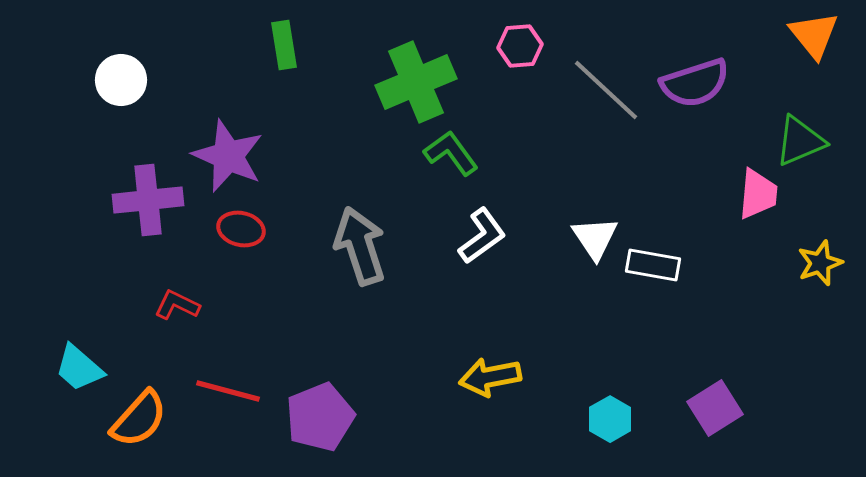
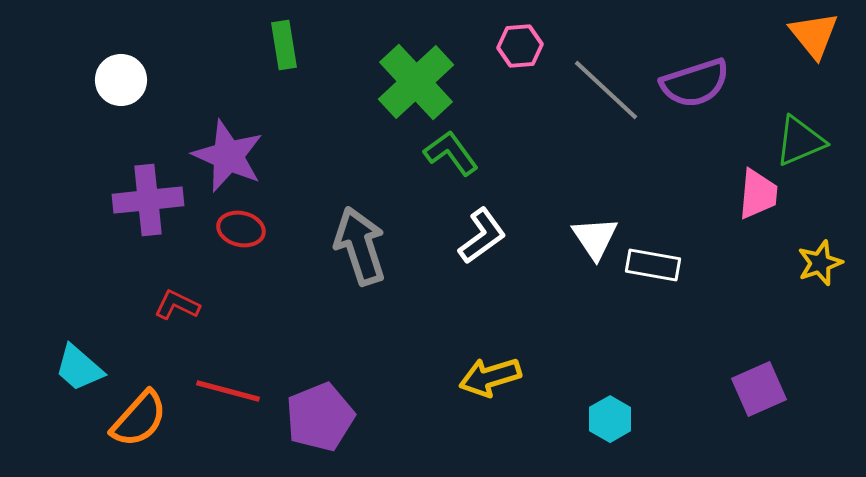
green cross: rotated 20 degrees counterclockwise
yellow arrow: rotated 6 degrees counterclockwise
purple square: moved 44 px right, 19 px up; rotated 8 degrees clockwise
